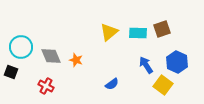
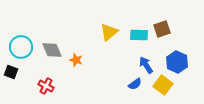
cyan rectangle: moved 1 px right, 2 px down
gray diamond: moved 1 px right, 6 px up
blue semicircle: moved 23 px right
